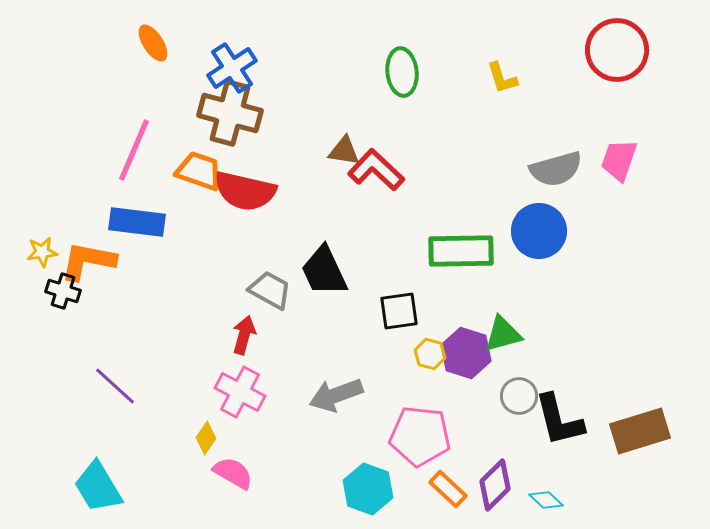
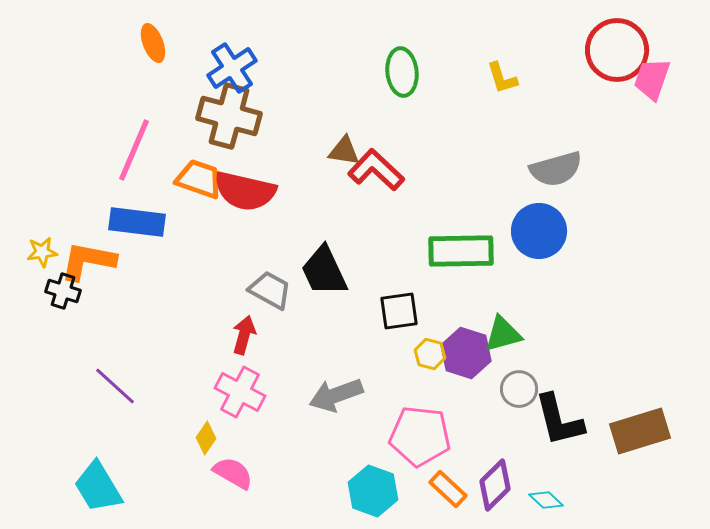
orange ellipse: rotated 12 degrees clockwise
brown cross: moved 1 px left, 3 px down
pink trapezoid: moved 33 px right, 81 px up
orange trapezoid: moved 8 px down
gray circle: moved 7 px up
cyan hexagon: moved 5 px right, 2 px down
